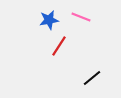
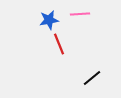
pink line: moved 1 px left, 3 px up; rotated 24 degrees counterclockwise
red line: moved 2 px up; rotated 55 degrees counterclockwise
